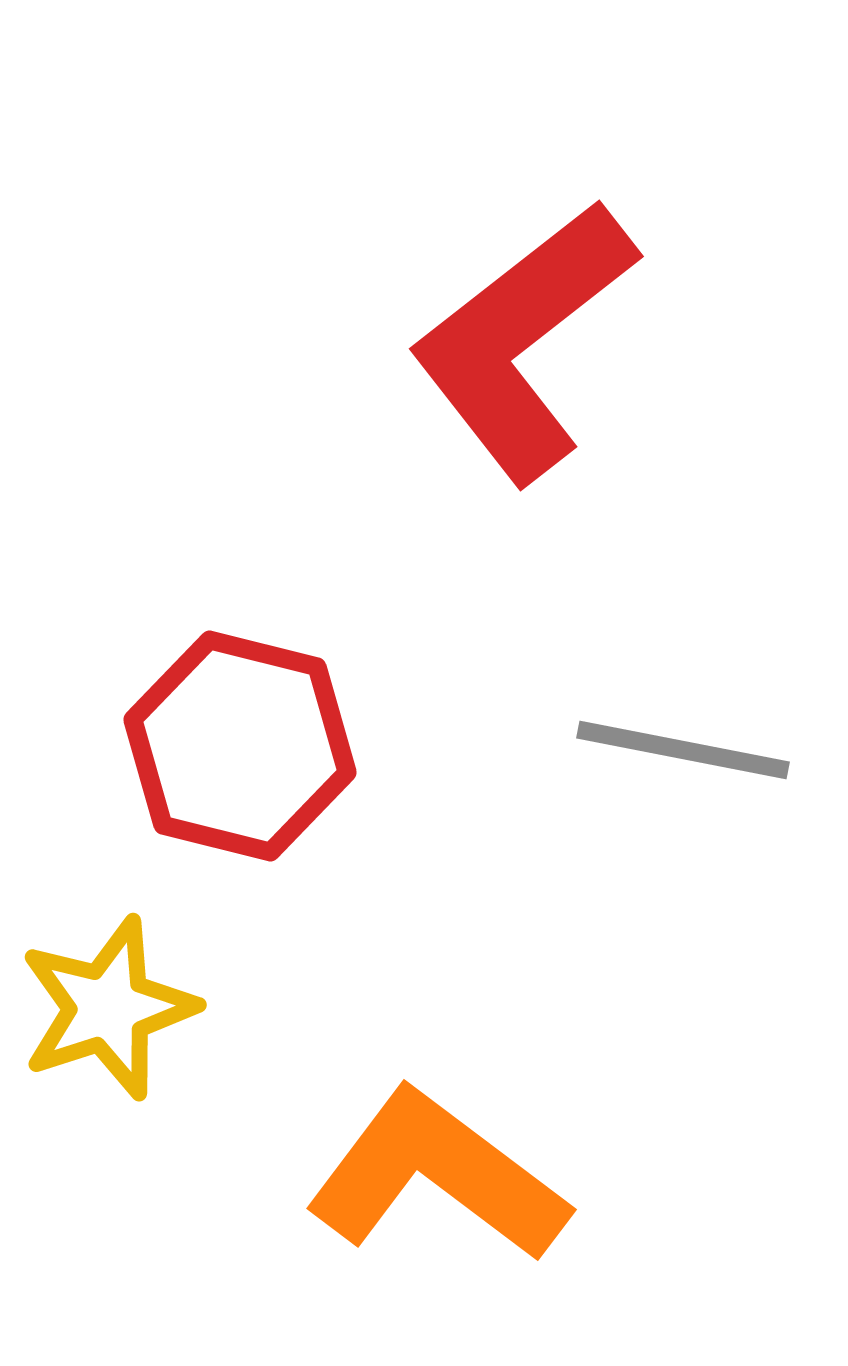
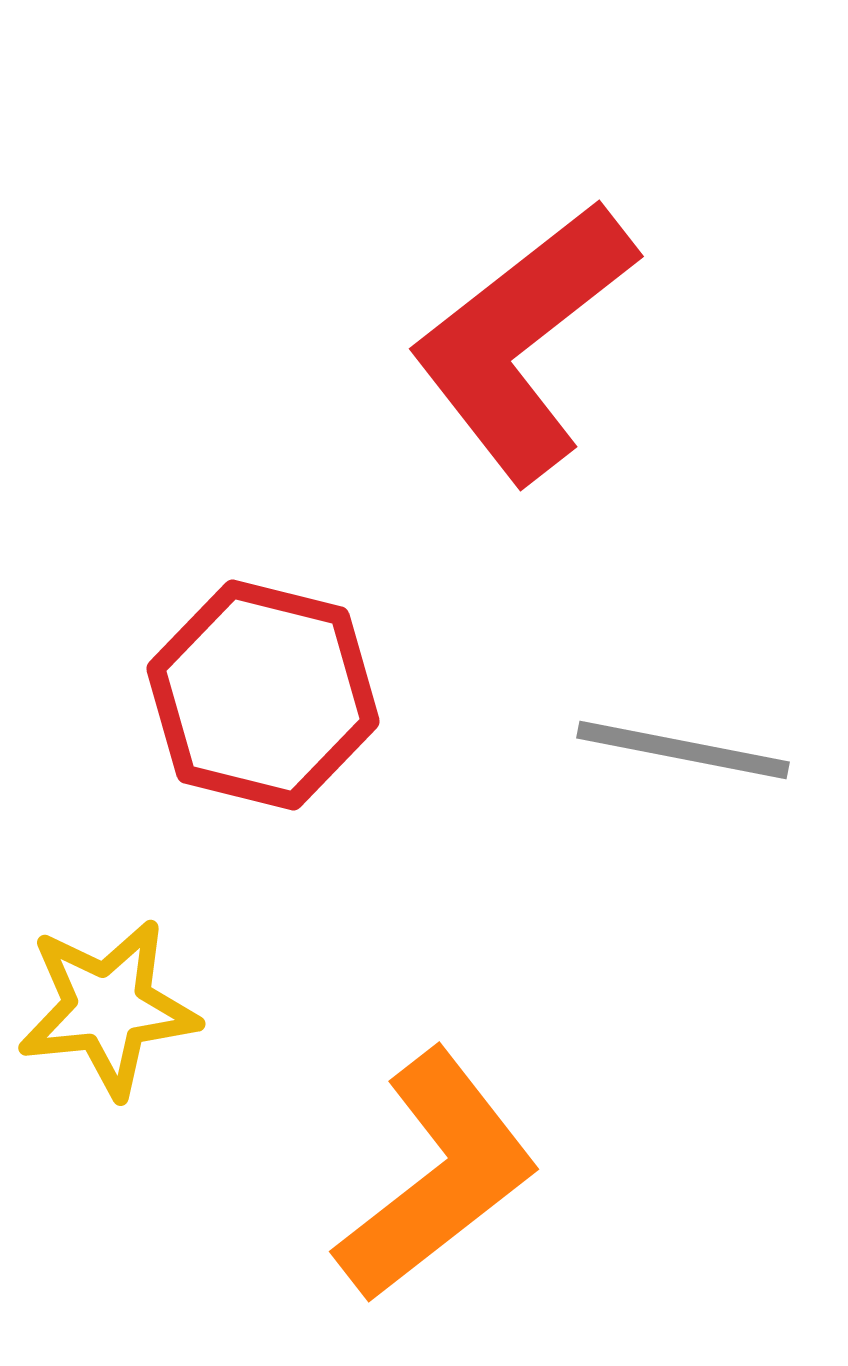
red hexagon: moved 23 px right, 51 px up
yellow star: rotated 12 degrees clockwise
orange L-shape: rotated 105 degrees clockwise
